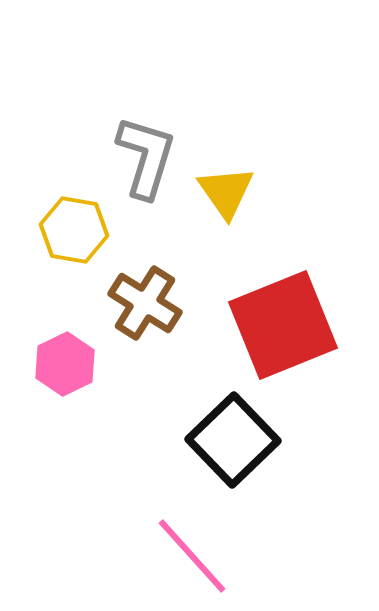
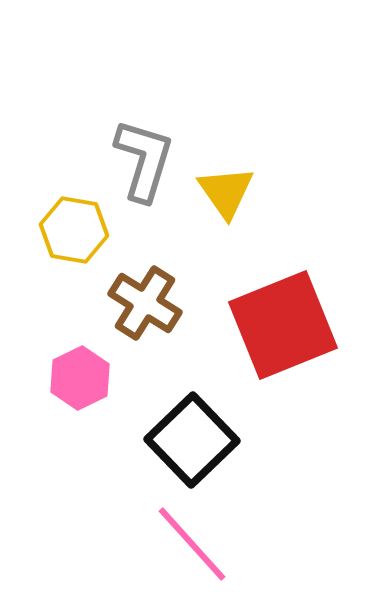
gray L-shape: moved 2 px left, 3 px down
pink hexagon: moved 15 px right, 14 px down
black square: moved 41 px left
pink line: moved 12 px up
